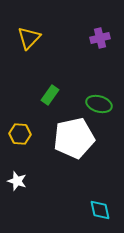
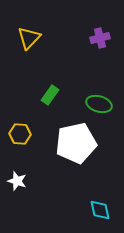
white pentagon: moved 2 px right, 5 px down
